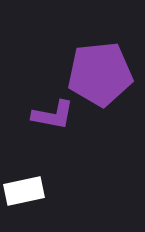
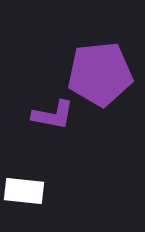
white rectangle: rotated 18 degrees clockwise
